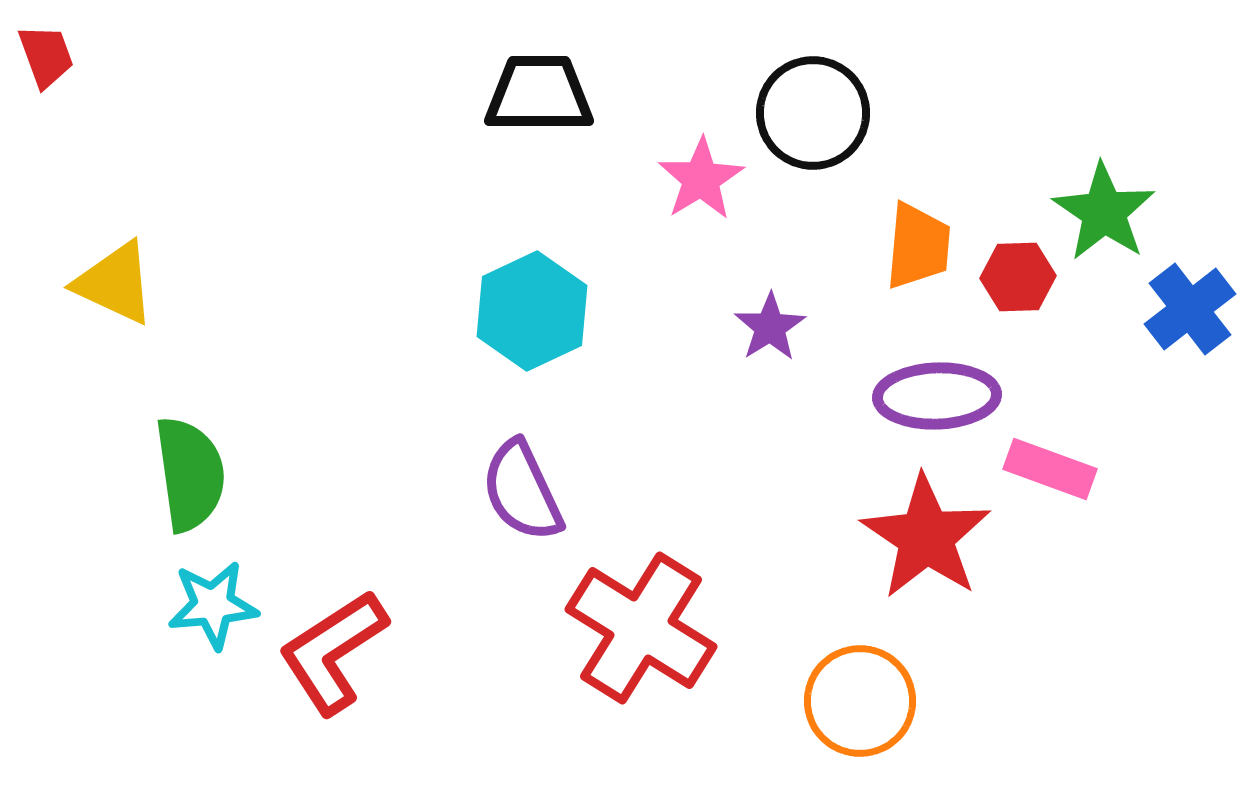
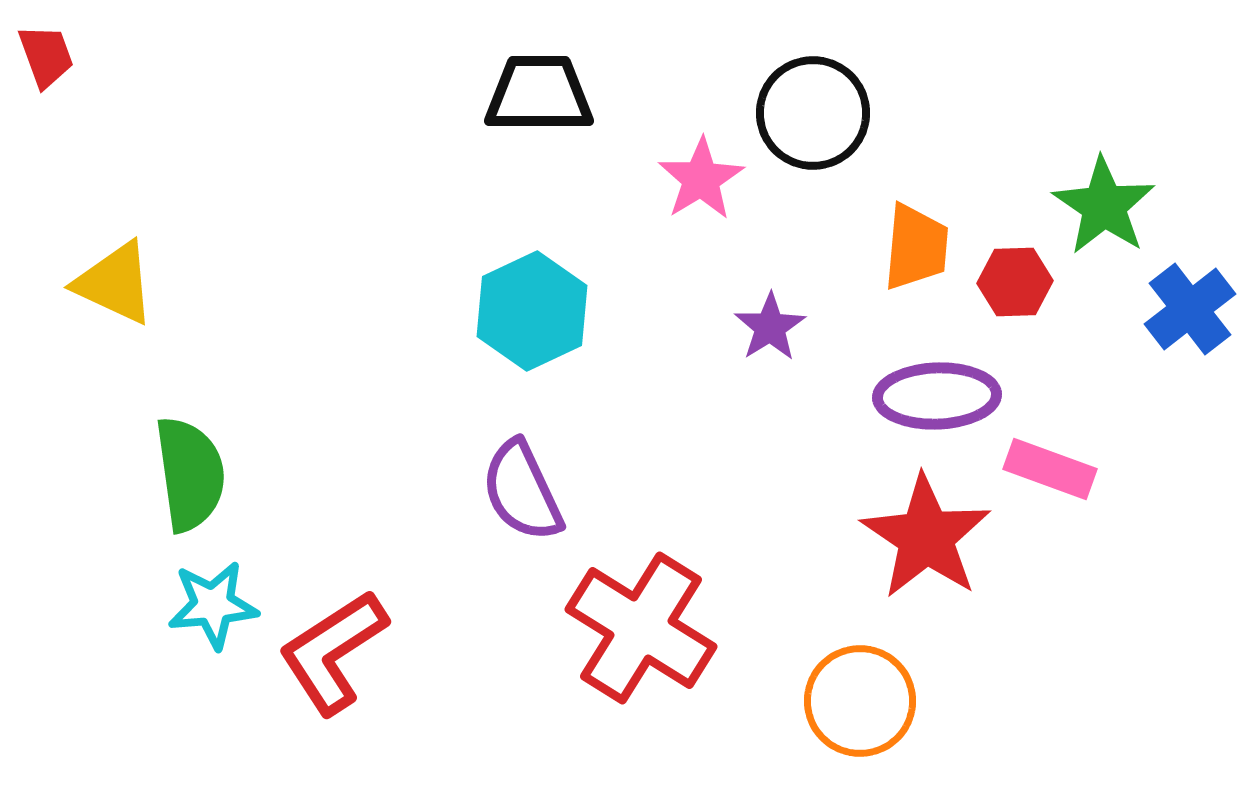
green star: moved 6 px up
orange trapezoid: moved 2 px left, 1 px down
red hexagon: moved 3 px left, 5 px down
